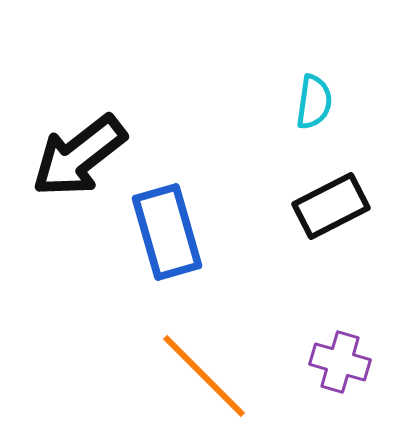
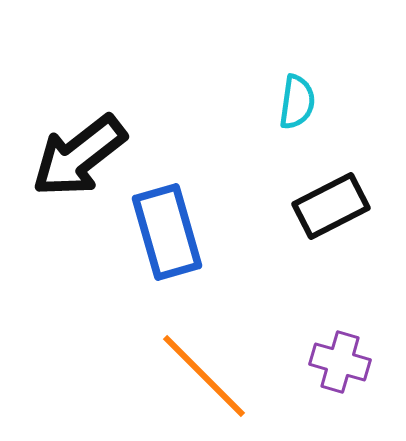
cyan semicircle: moved 17 px left
